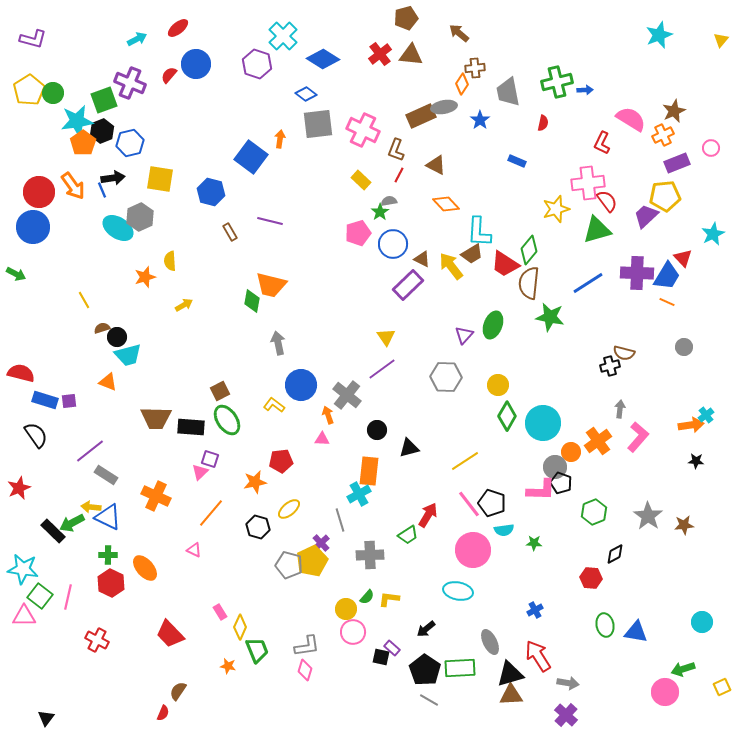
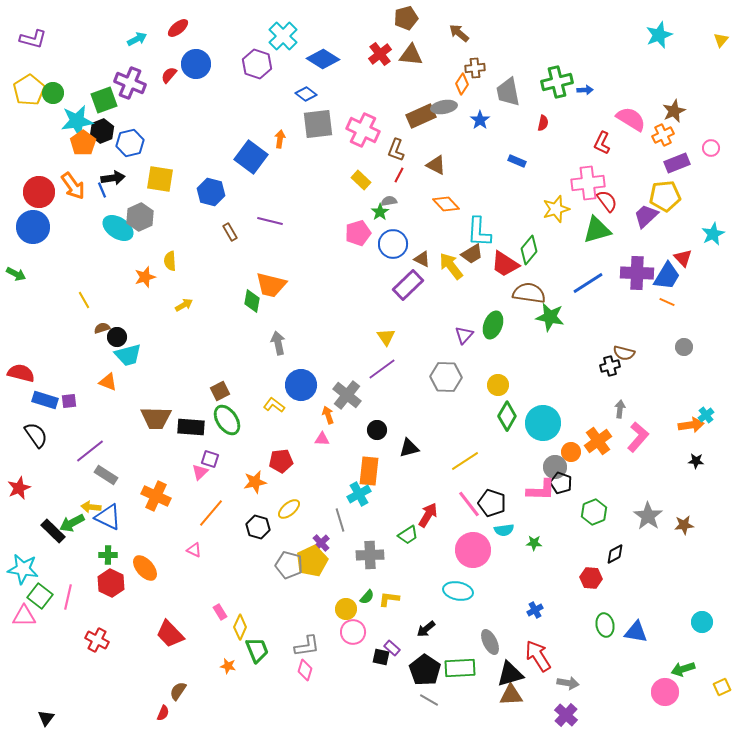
brown semicircle at (529, 283): moved 10 px down; rotated 92 degrees clockwise
